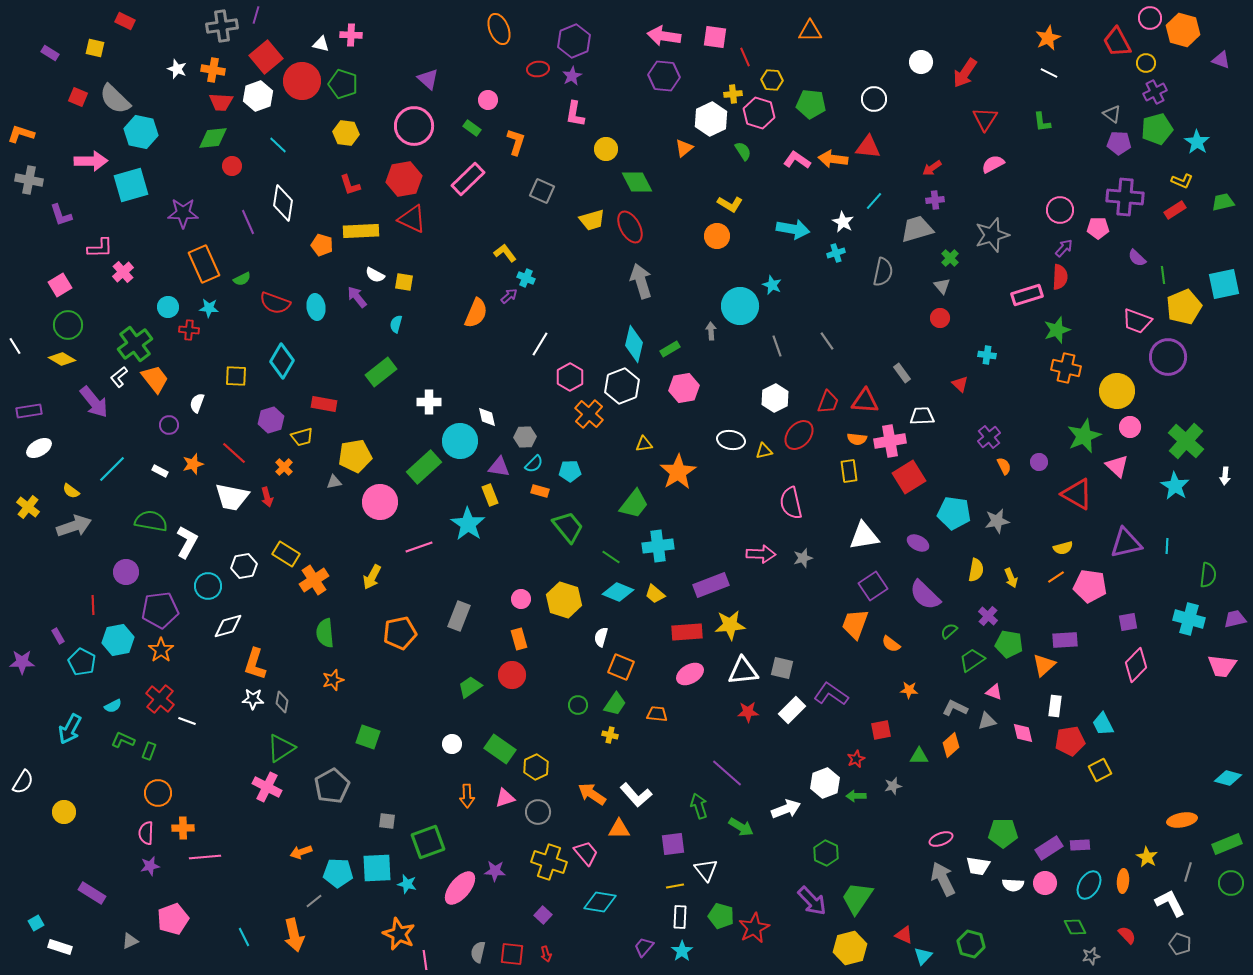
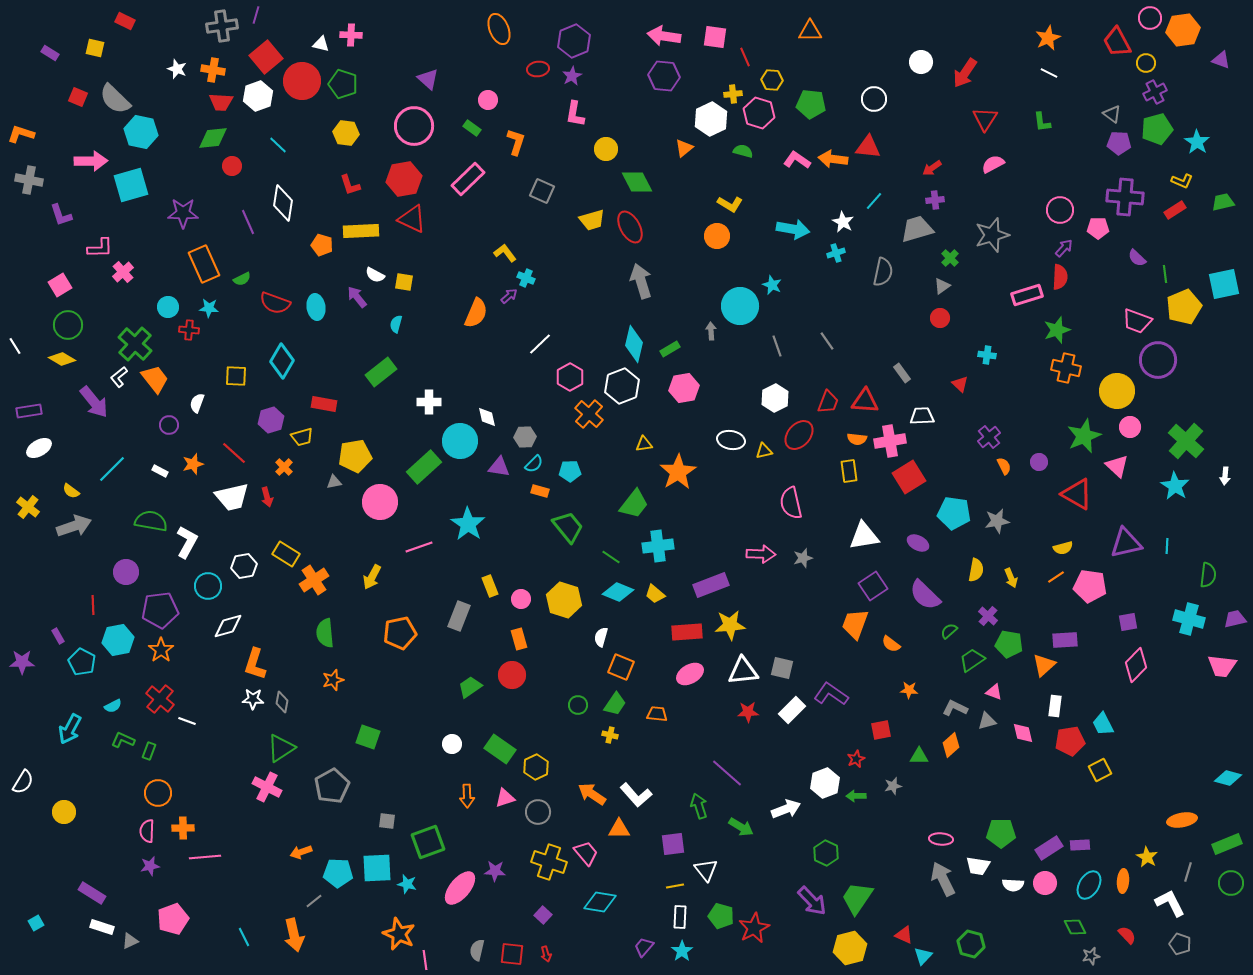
orange hexagon at (1183, 30): rotated 24 degrees counterclockwise
green semicircle at (743, 151): rotated 42 degrees counterclockwise
green line at (1163, 275): moved 2 px right, 1 px up
gray triangle at (942, 286): rotated 36 degrees clockwise
green cross at (135, 344): rotated 12 degrees counterclockwise
white line at (540, 344): rotated 15 degrees clockwise
purple circle at (1168, 357): moved 10 px left, 3 px down
yellow rectangle at (490, 495): moved 91 px down
white trapezoid at (232, 497): rotated 24 degrees counterclockwise
pink semicircle at (146, 833): moved 1 px right, 2 px up
green pentagon at (1003, 833): moved 2 px left
pink ellipse at (941, 839): rotated 25 degrees clockwise
white rectangle at (60, 947): moved 42 px right, 20 px up
gray semicircle at (478, 952): moved 1 px left, 2 px up
